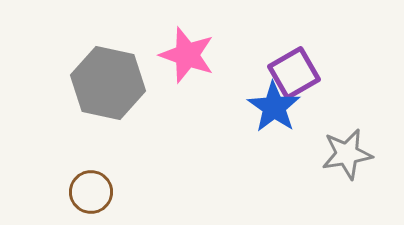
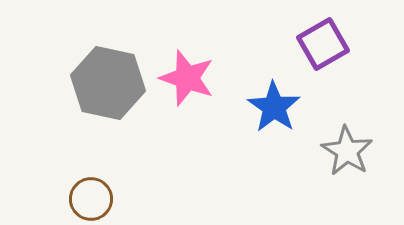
pink star: moved 23 px down
purple square: moved 29 px right, 29 px up
gray star: moved 3 px up; rotated 30 degrees counterclockwise
brown circle: moved 7 px down
